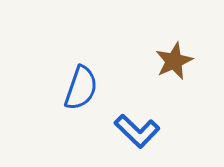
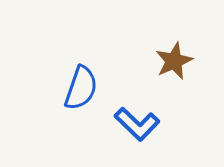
blue L-shape: moved 7 px up
